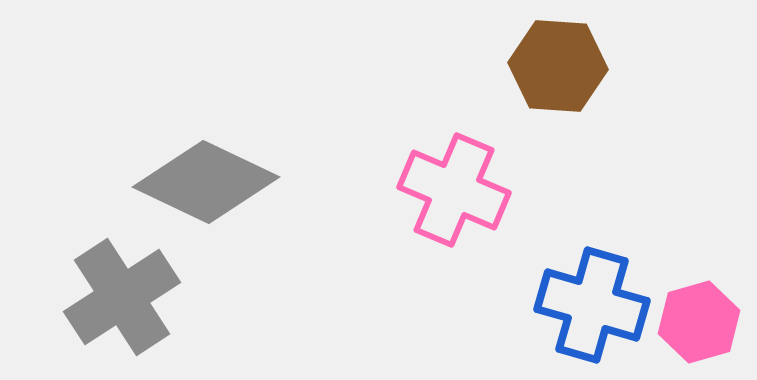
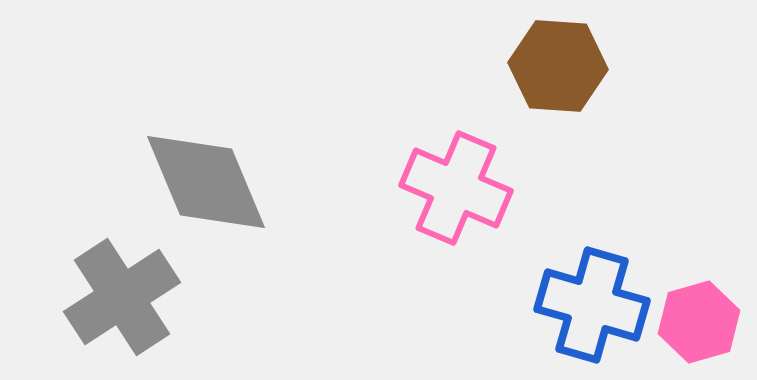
gray diamond: rotated 42 degrees clockwise
pink cross: moved 2 px right, 2 px up
